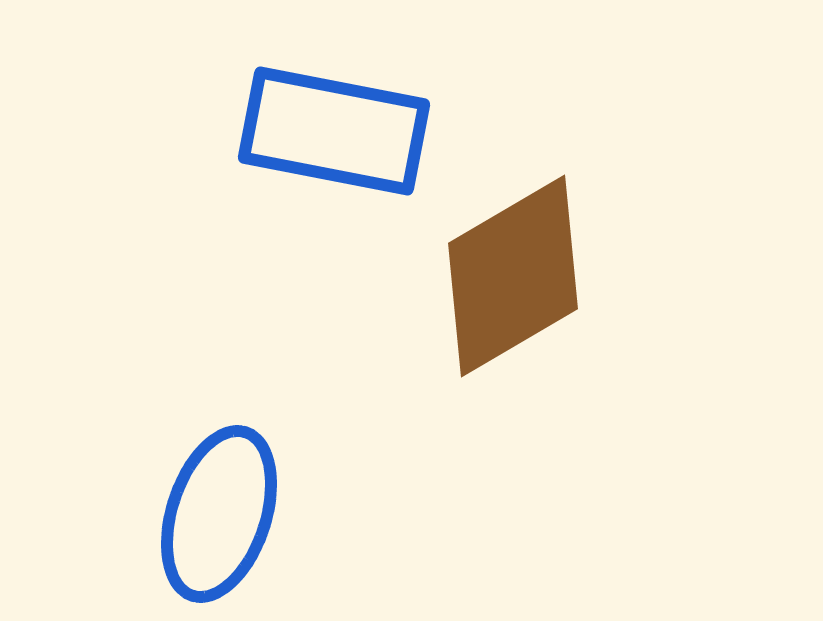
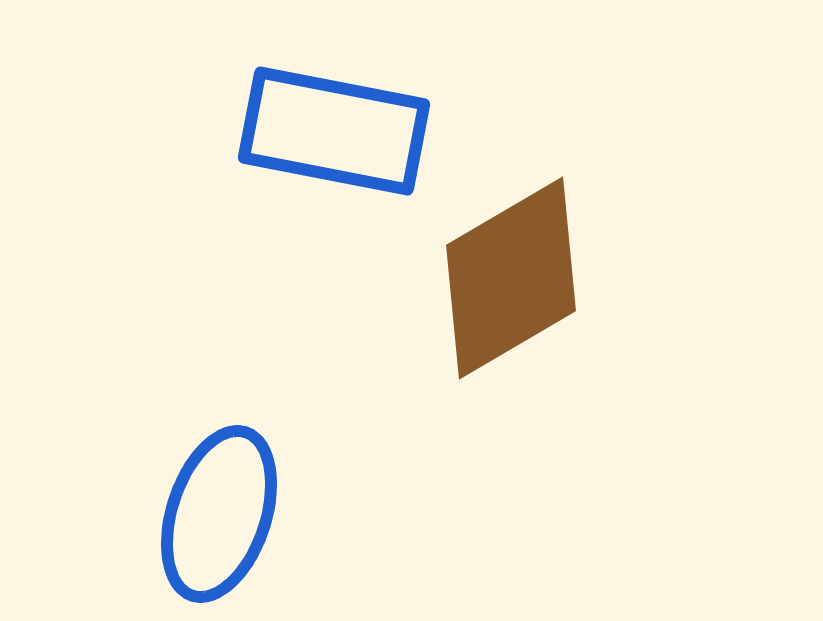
brown diamond: moved 2 px left, 2 px down
